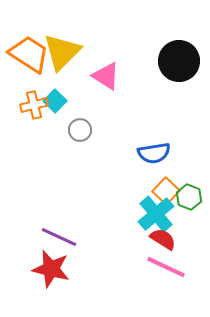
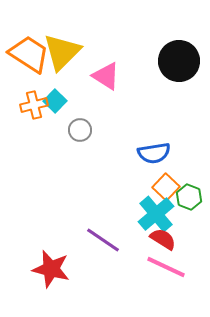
orange square: moved 4 px up
purple line: moved 44 px right, 3 px down; rotated 9 degrees clockwise
